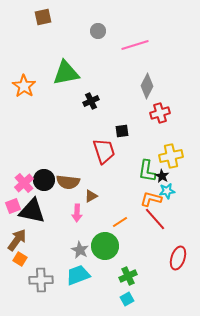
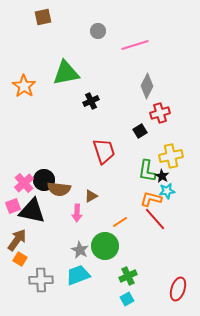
black square: moved 18 px right; rotated 24 degrees counterclockwise
brown semicircle: moved 9 px left, 7 px down
red ellipse: moved 31 px down
